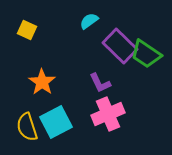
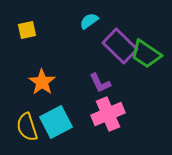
yellow square: rotated 36 degrees counterclockwise
